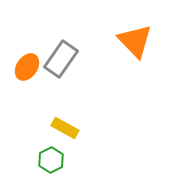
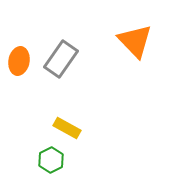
orange ellipse: moved 8 px left, 6 px up; rotated 24 degrees counterclockwise
yellow rectangle: moved 2 px right
